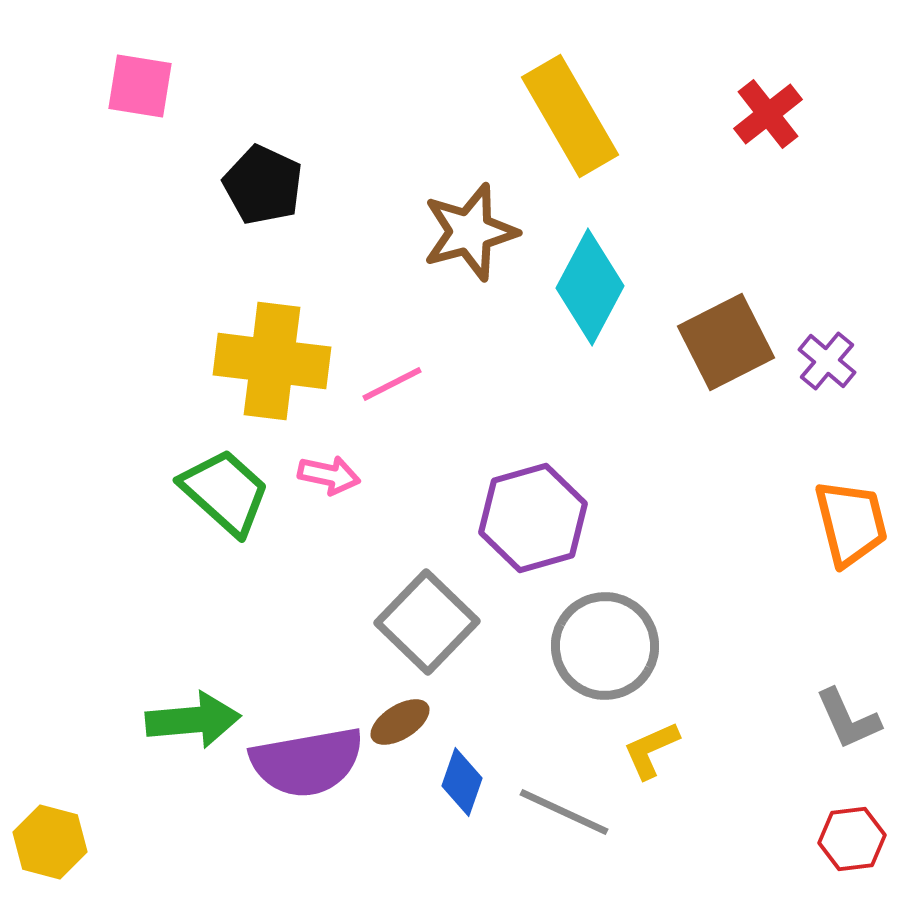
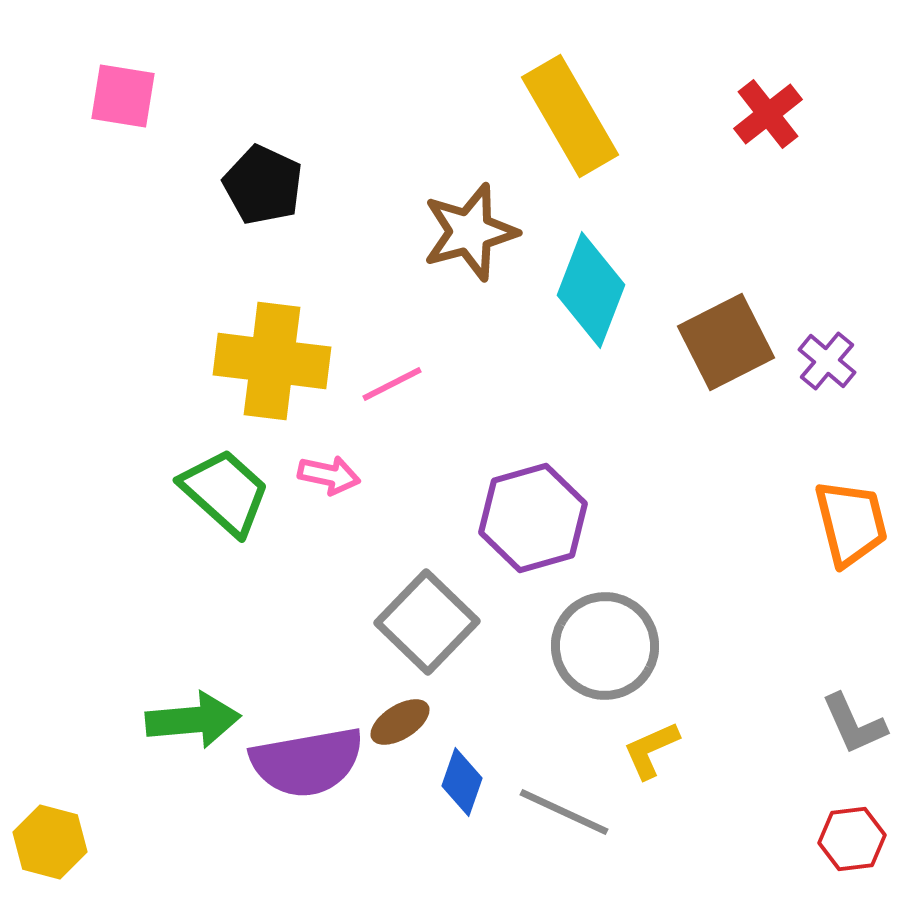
pink square: moved 17 px left, 10 px down
cyan diamond: moved 1 px right, 3 px down; rotated 7 degrees counterclockwise
gray L-shape: moved 6 px right, 5 px down
